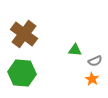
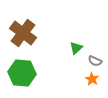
brown cross: moved 1 px left, 1 px up
green triangle: moved 1 px right, 2 px up; rotated 48 degrees counterclockwise
gray semicircle: rotated 48 degrees clockwise
